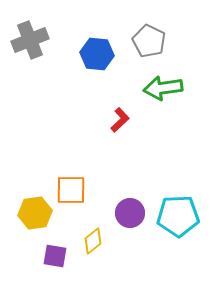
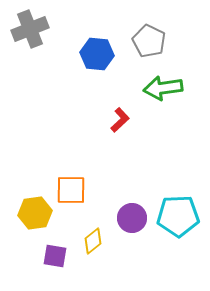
gray cross: moved 11 px up
purple circle: moved 2 px right, 5 px down
